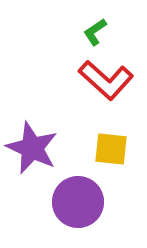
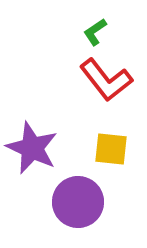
red L-shape: rotated 10 degrees clockwise
